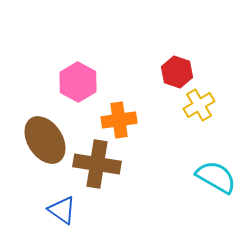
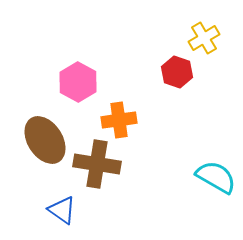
yellow cross: moved 5 px right, 67 px up
